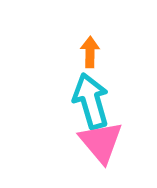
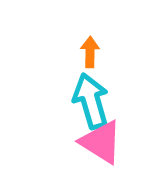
pink triangle: rotated 18 degrees counterclockwise
